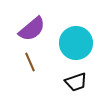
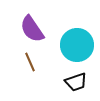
purple semicircle: rotated 96 degrees clockwise
cyan circle: moved 1 px right, 2 px down
